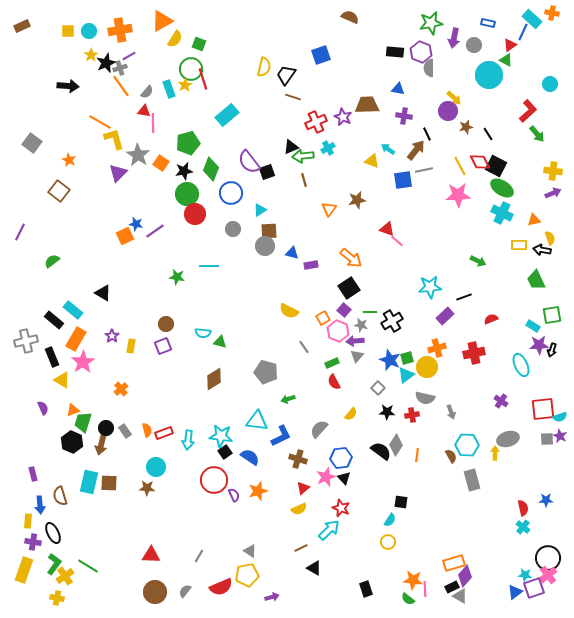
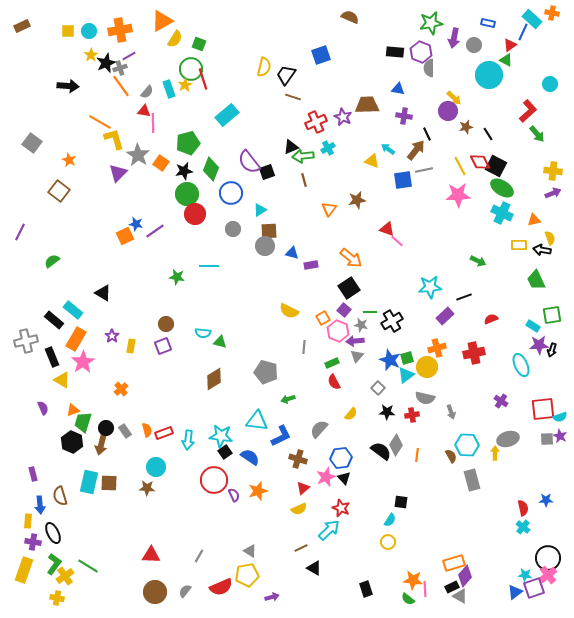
gray line at (304, 347): rotated 40 degrees clockwise
